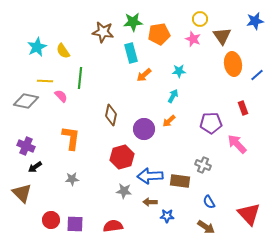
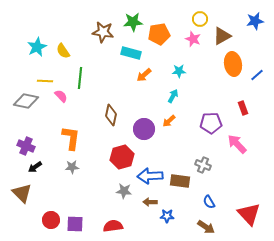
brown triangle at (222, 36): rotated 36 degrees clockwise
cyan rectangle at (131, 53): rotated 60 degrees counterclockwise
gray star at (72, 179): moved 12 px up
